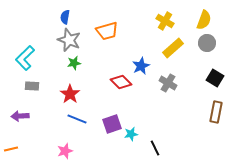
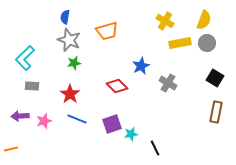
yellow rectangle: moved 7 px right, 5 px up; rotated 30 degrees clockwise
red diamond: moved 4 px left, 4 px down
pink star: moved 21 px left, 30 px up
